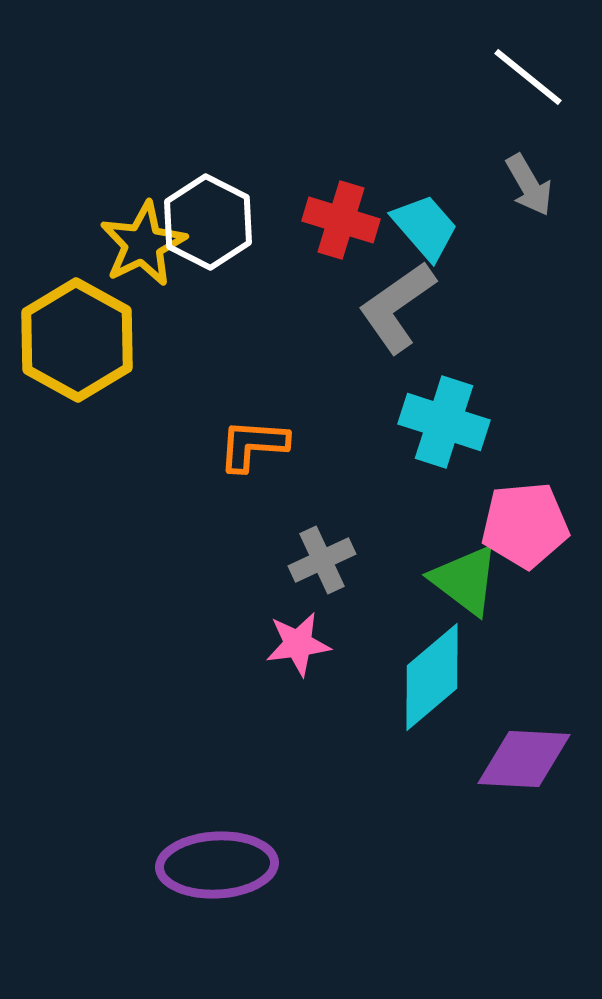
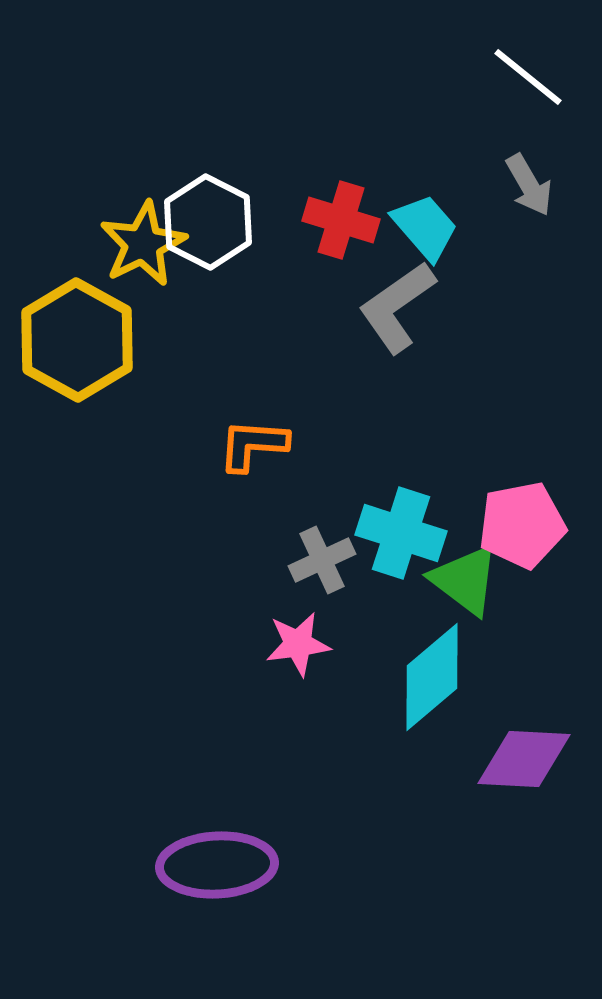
cyan cross: moved 43 px left, 111 px down
pink pentagon: moved 3 px left; rotated 6 degrees counterclockwise
